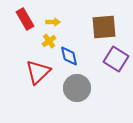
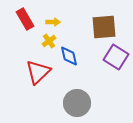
purple square: moved 2 px up
gray circle: moved 15 px down
